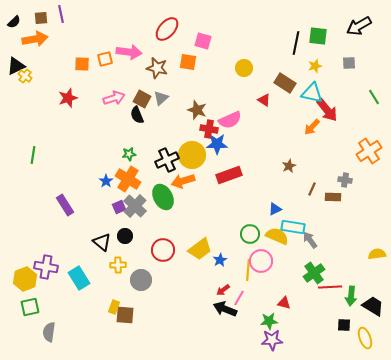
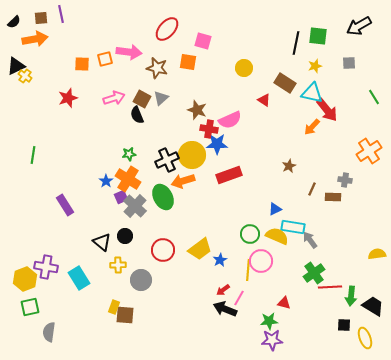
purple square at (119, 207): moved 2 px right, 10 px up
